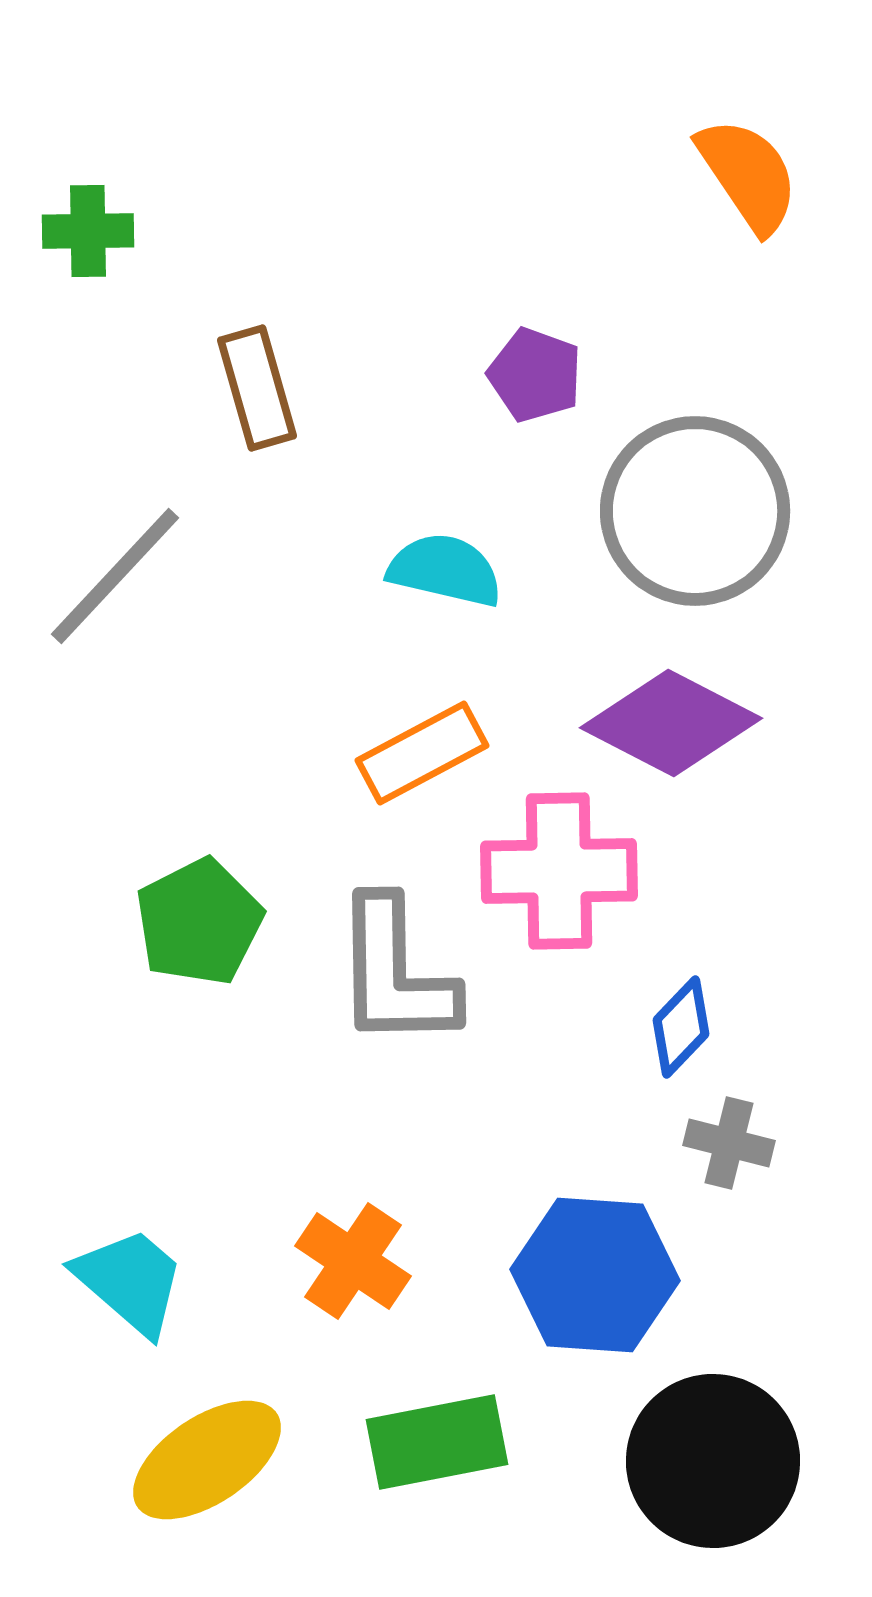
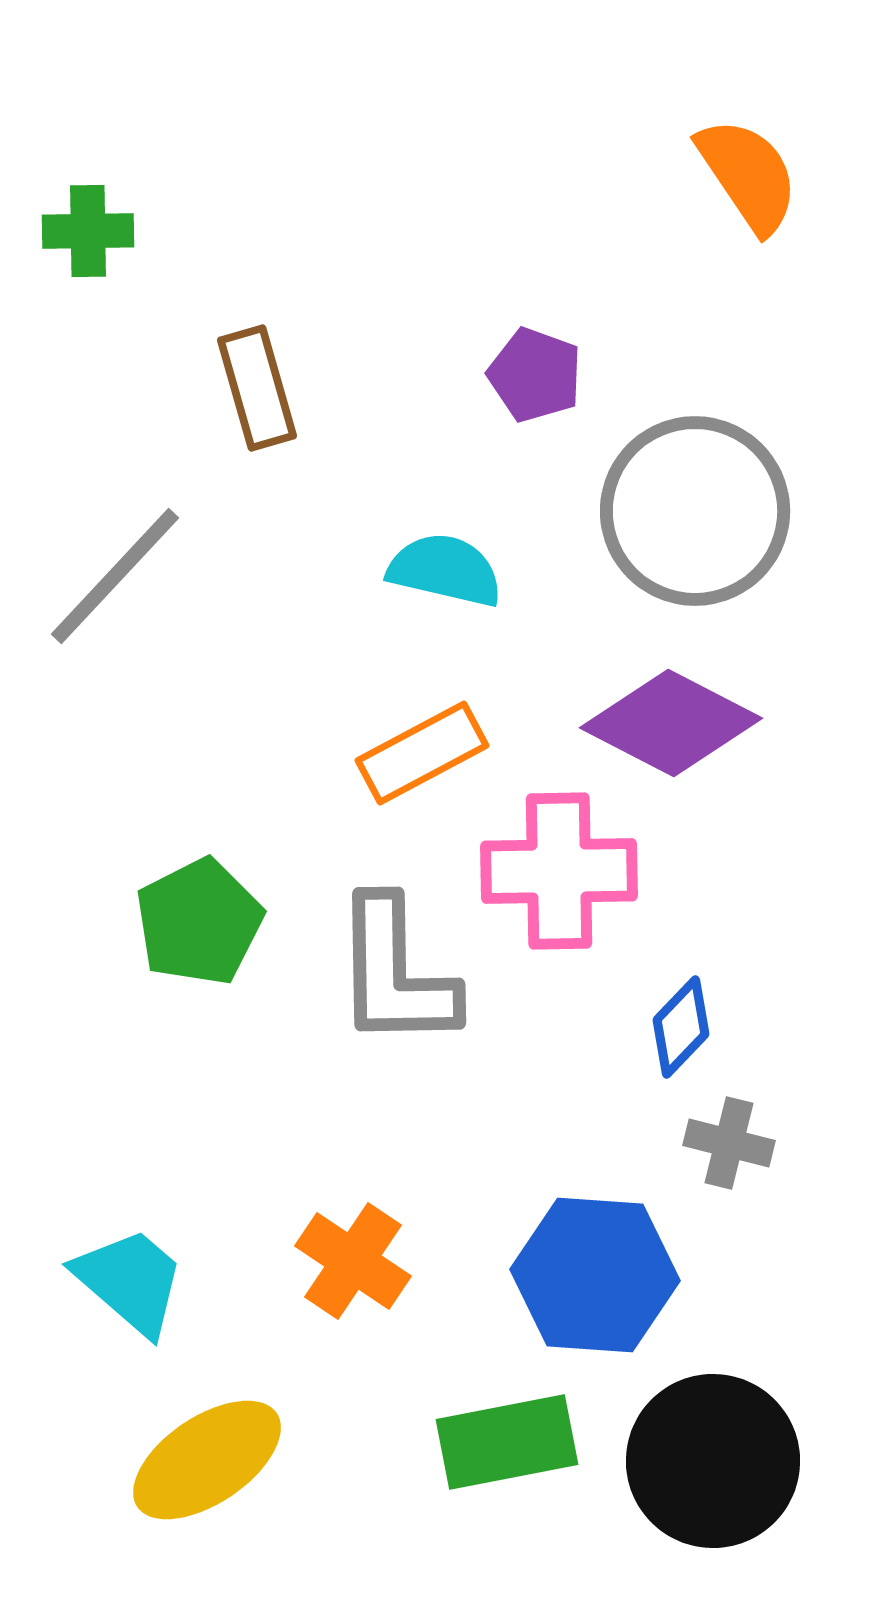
green rectangle: moved 70 px right
